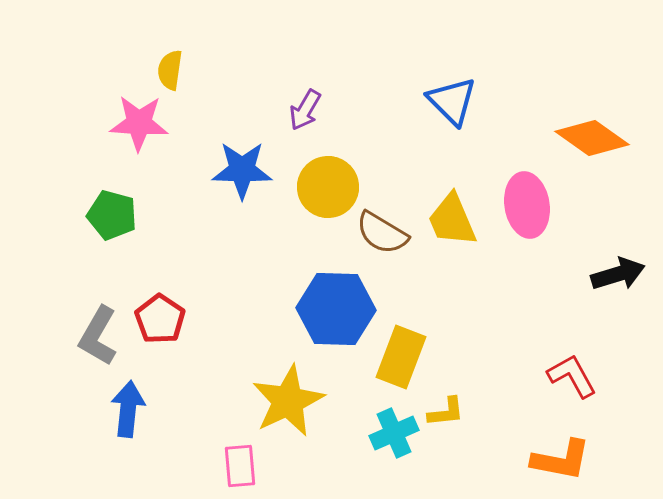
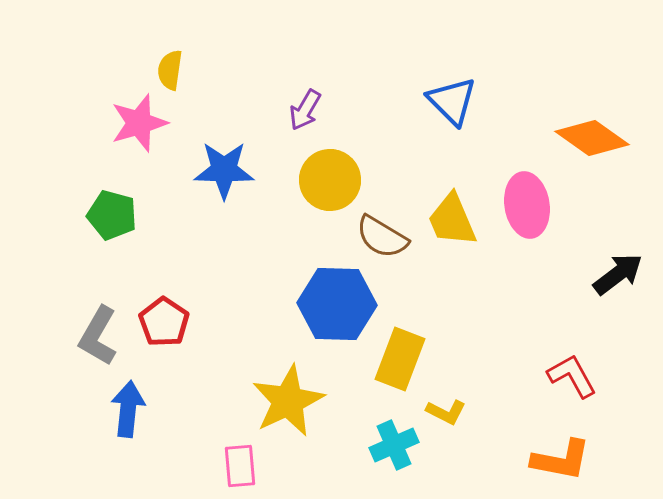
pink star: rotated 20 degrees counterclockwise
blue star: moved 18 px left
yellow circle: moved 2 px right, 7 px up
brown semicircle: moved 4 px down
black arrow: rotated 20 degrees counterclockwise
blue hexagon: moved 1 px right, 5 px up
red pentagon: moved 4 px right, 3 px down
yellow rectangle: moved 1 px left, 2 px down
yellow L-shape: rotated 33 degrees clockwise
cyan cross: moved 12 px down
